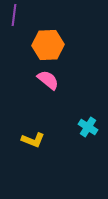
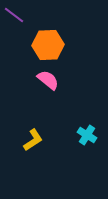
purple line: rotated 60 degrees counterclockwise
cyan cross: moved 1 px left, 8 px down
yellow L-shape: rotated 55 degrees counterclockwise
